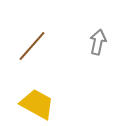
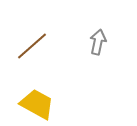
brown line: rotated 8 degrees clockwise
